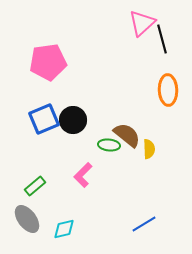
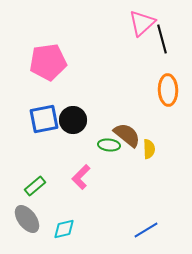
blue square: rotated 12 degrees clockwise
pink L-shape: moved 2 px left, 2 px down
blue line: moved 2 px right, 6 px down
